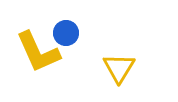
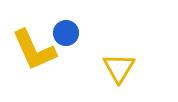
yellow L-shape: moved 4 px left, 2 px up
